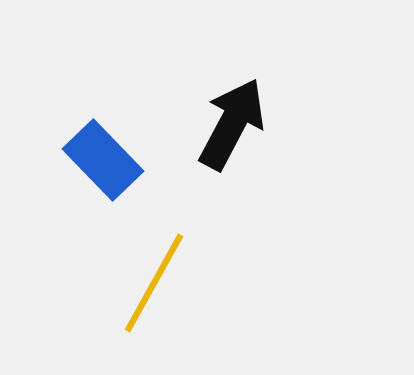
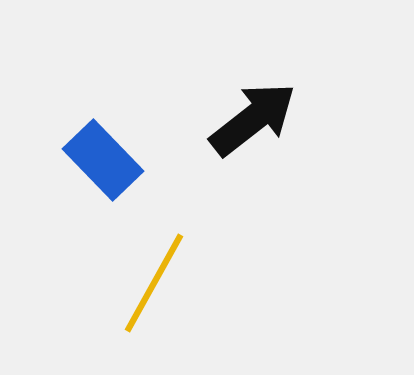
black arrow: moved 21 px right, 5 px up; rotated 24 degrees clockwise
